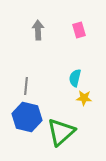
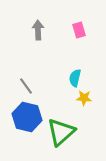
gray line: rotated 42 degrees counterclockwise
